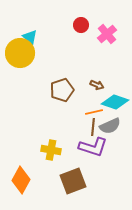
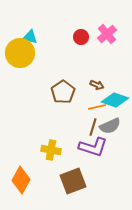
red circle: moved 12 px down
cyan triangle: rotated 28 degrees counterclockwise
brown pentagon: moved 1 px right, 2 px down; rotated 15 degrees counterclockwise
cyan diamond: moved 2 px up
orange line: moved 3 px right, 5 px up
brown line: rotated 12 degrees clockwise
